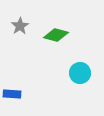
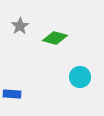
green diamond: moved 1 px left, 3 px down
cyan circle: moved 4 px down
